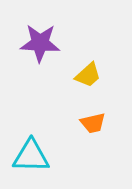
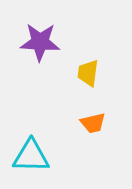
purple star: moved 1 px up
yellow trapezoid: moved 2 px up; rotated 140 degrees clockwise
